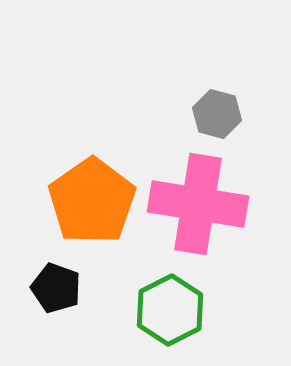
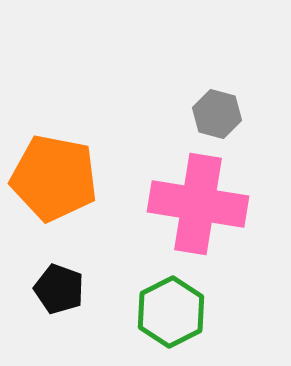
orange pentagon: moved 38 px left, 23 px up; rotated 26 degrees counterclockwise
black pentagon: moved 3 px right, 1 px down
green hexagon: moved 1 px right, 2 px down
